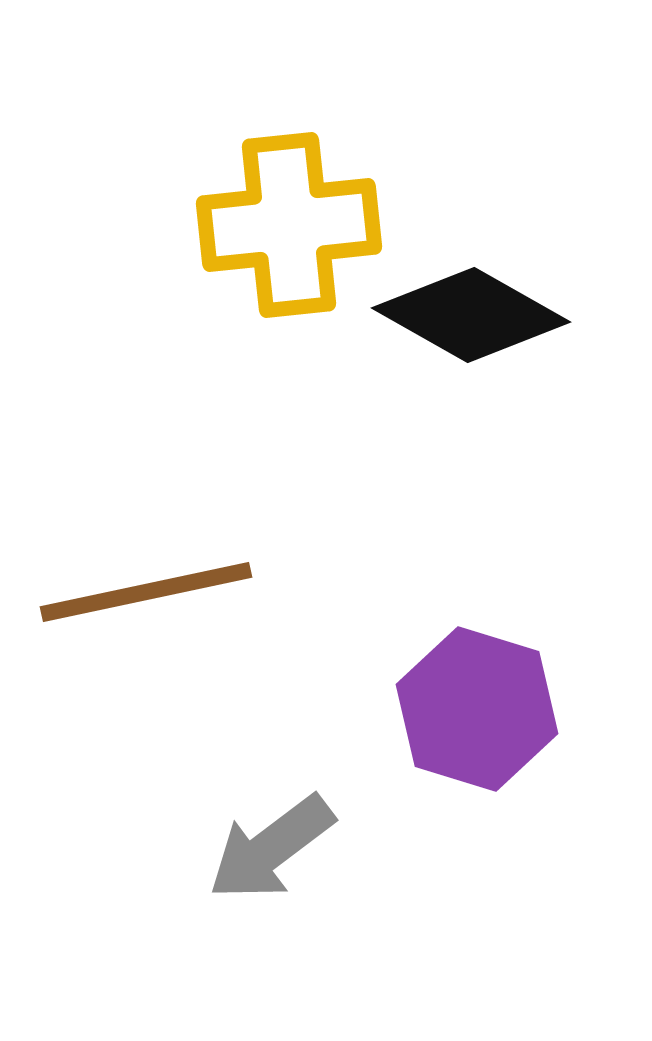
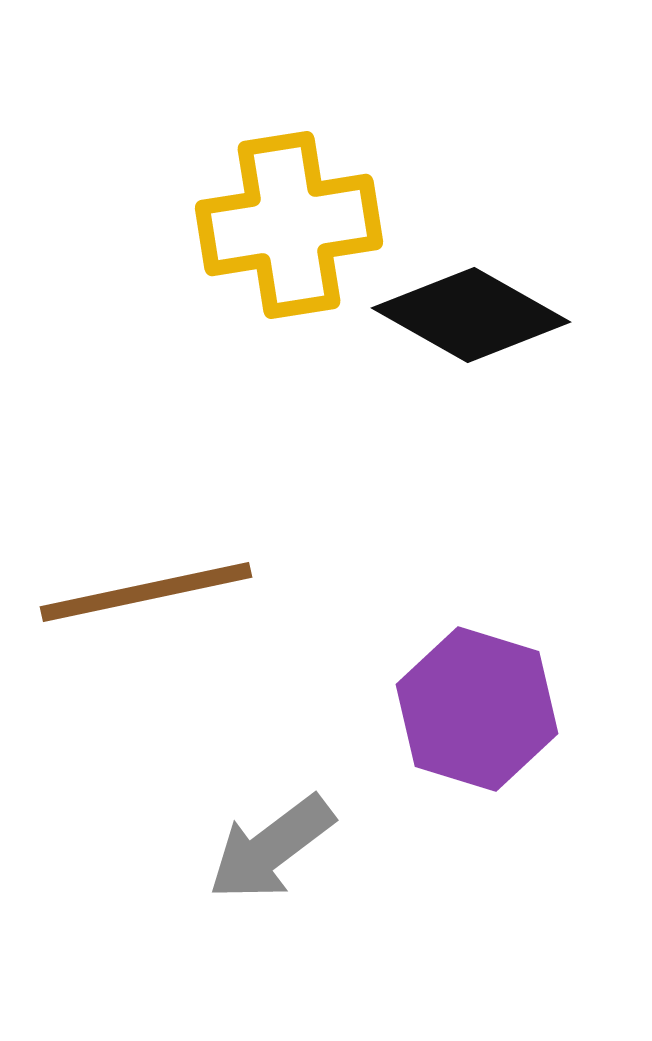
yellow cross: rotated 3 degrees counterclockwise
